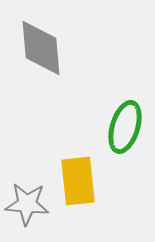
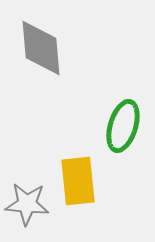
green ellipse: moved 2 px left, 1 px up
